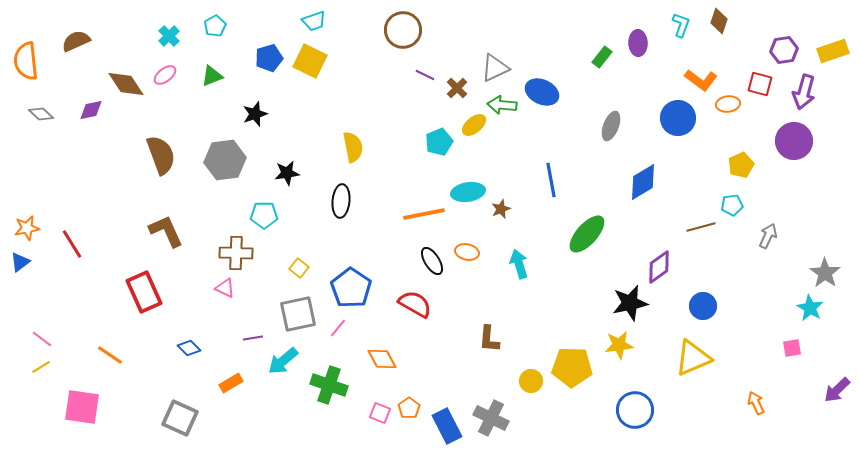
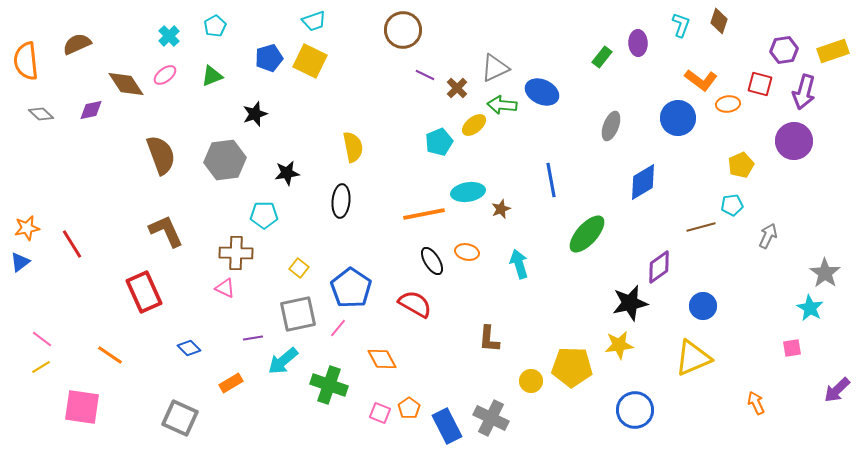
brown semicircle at (76, 41): moved 1 px right, 3 px down
